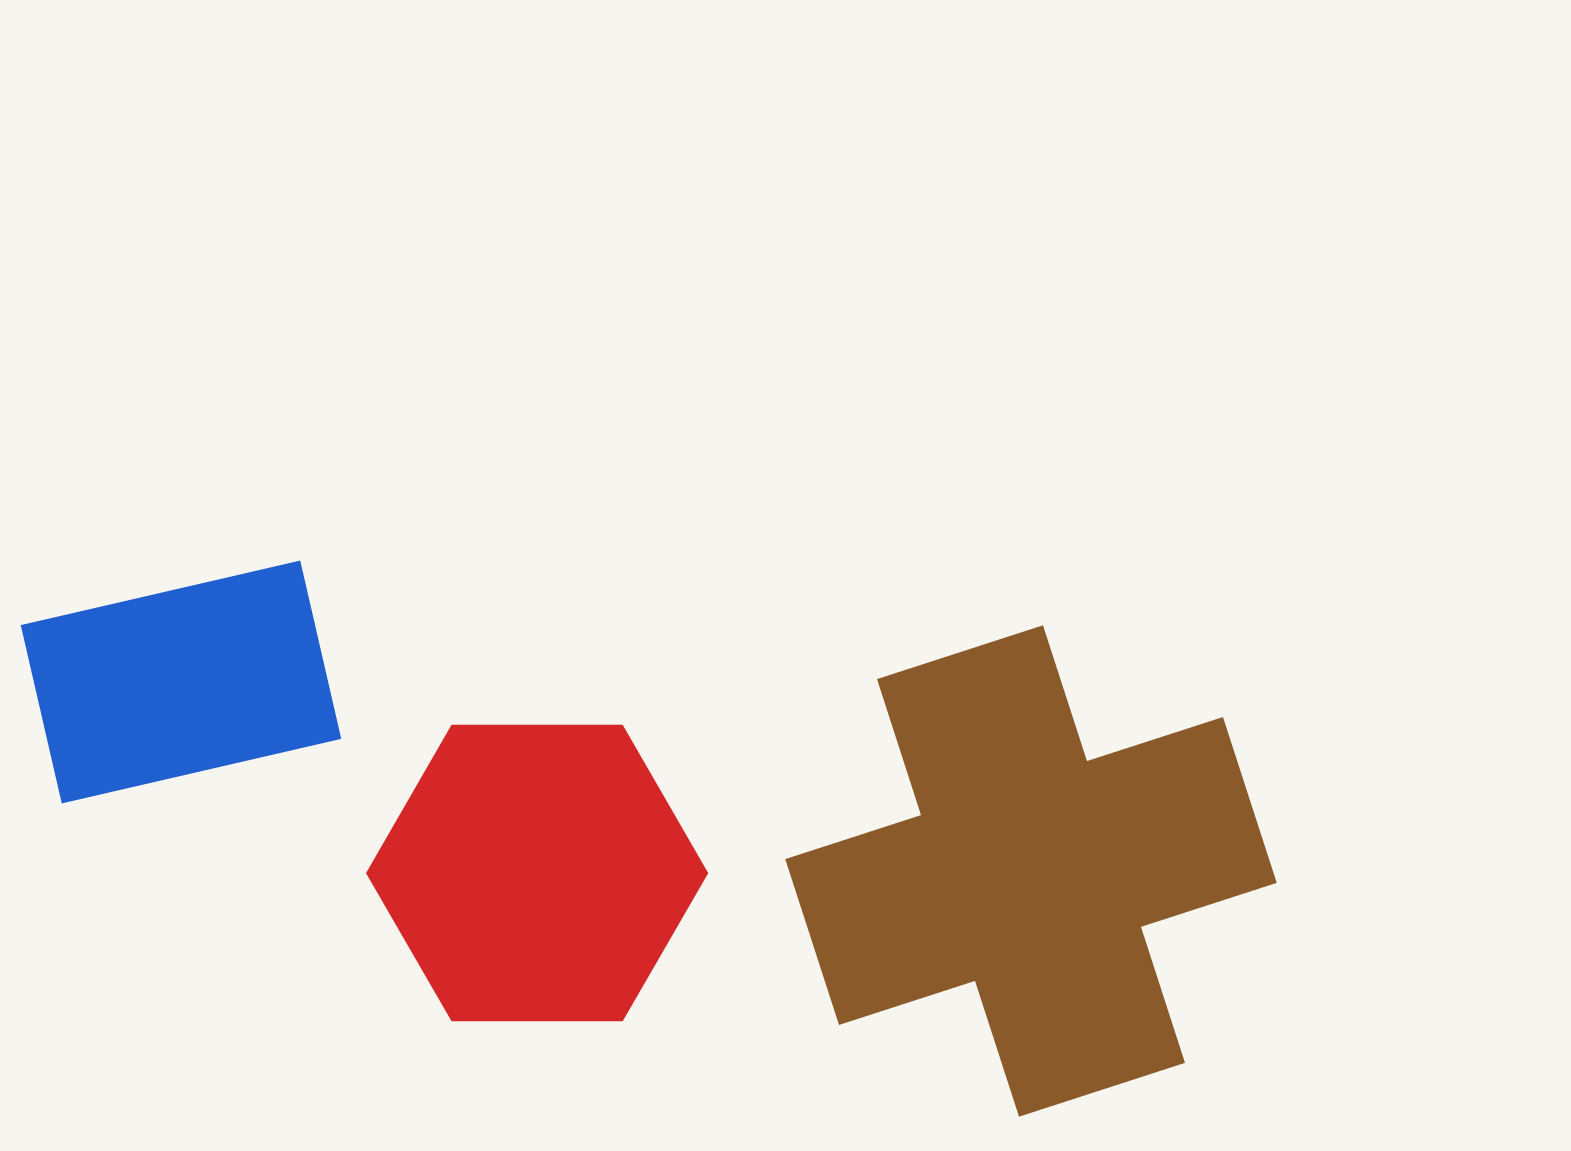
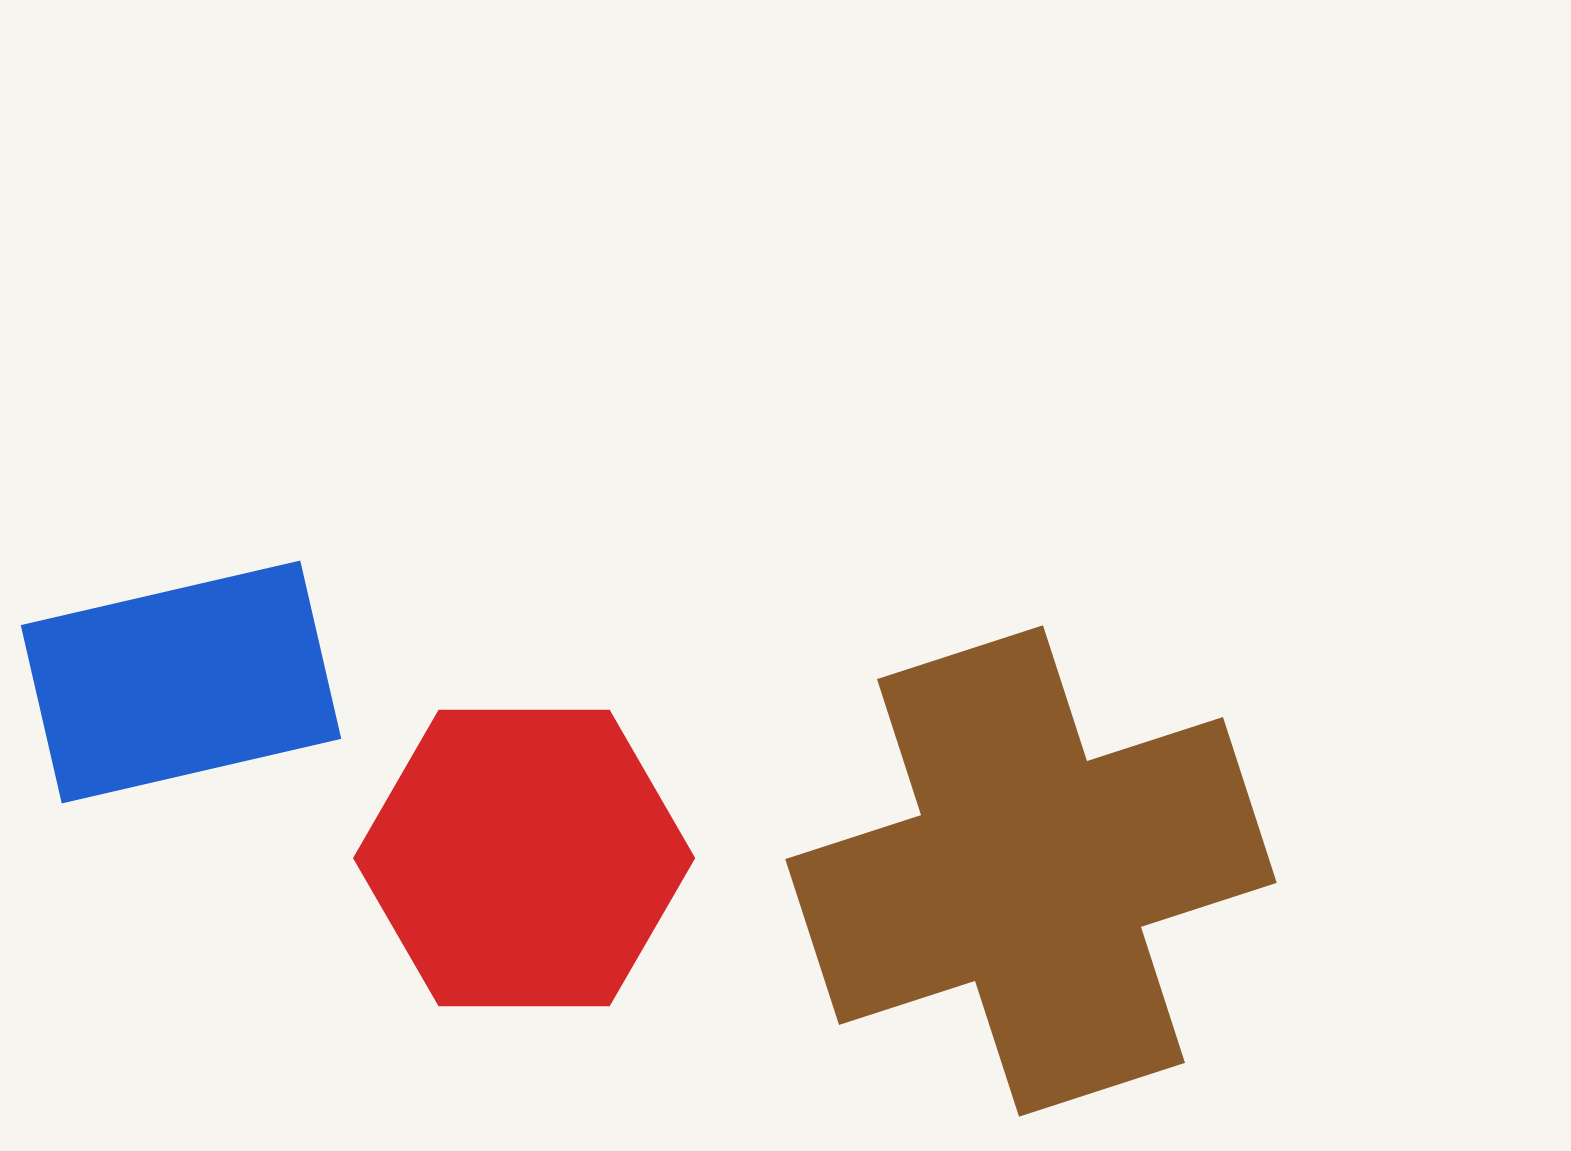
red hexagon: moved 13 px left, 15 px up
